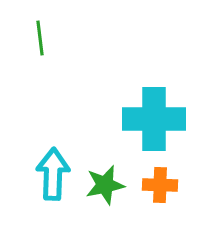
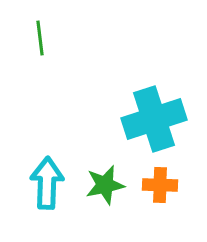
cyan cross: rotated 18 degrees counterclockwise
cyan arrow: moved 6 px left, 9 px down
